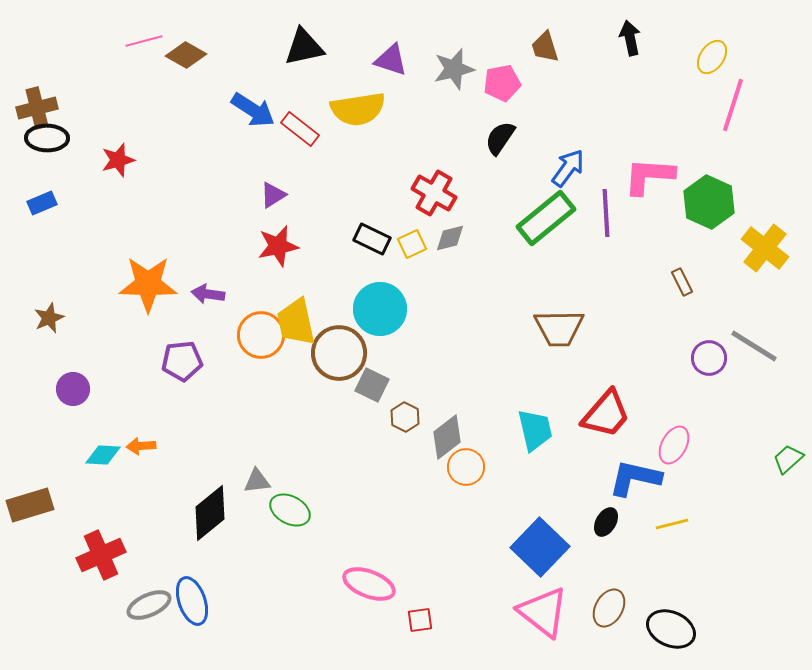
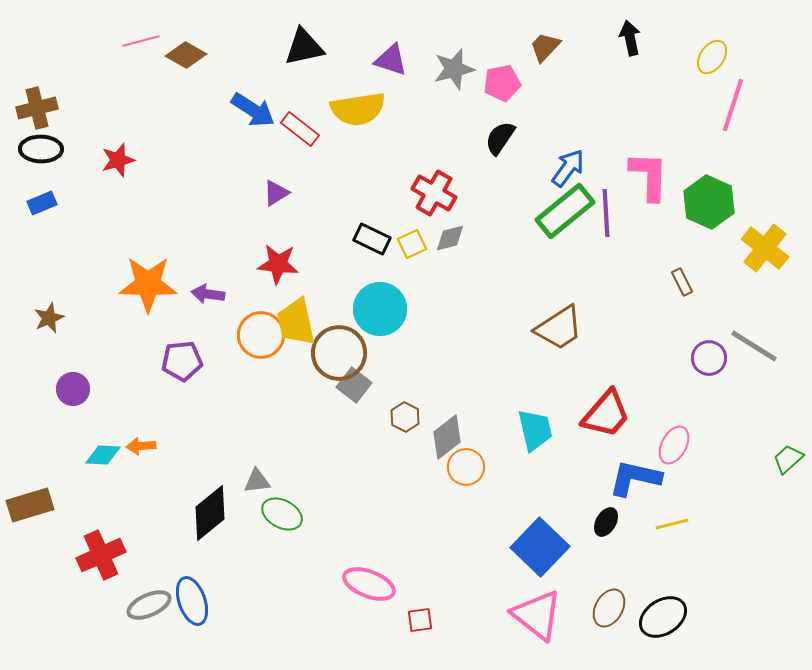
pink line at (144, 41): moved 3 px left
brown trapezoid at (545, 47): rotated 60 degrees clockwise
black ellipse at (47, 138): moved 6 px left, 11 px down
pink L-shape at (649, 176): rotated 88 degrees clockwise
purple triangle at (273, 195): moved 3 px right, 2 px up
green rectangle at (546, 218): moved 19 px right, 7 px up
red star at (278, 246): moved 18 px down; rotated 18 degrees clockwise
brown trapezoid at (559, 328): rotated 32 degrees counterclockwise
gray square at (372, 385): moved 18 px left; rotated 12 degrees clockwise
green ellipse at (290, 510): moved 8 px left, 4 px down
pink triangle at (543, 612): moved 6 px left, 3 px down
black ellipse at (671, 629): moved 8 px left, 12 px up; rotated 57 degrees counterclockwise
